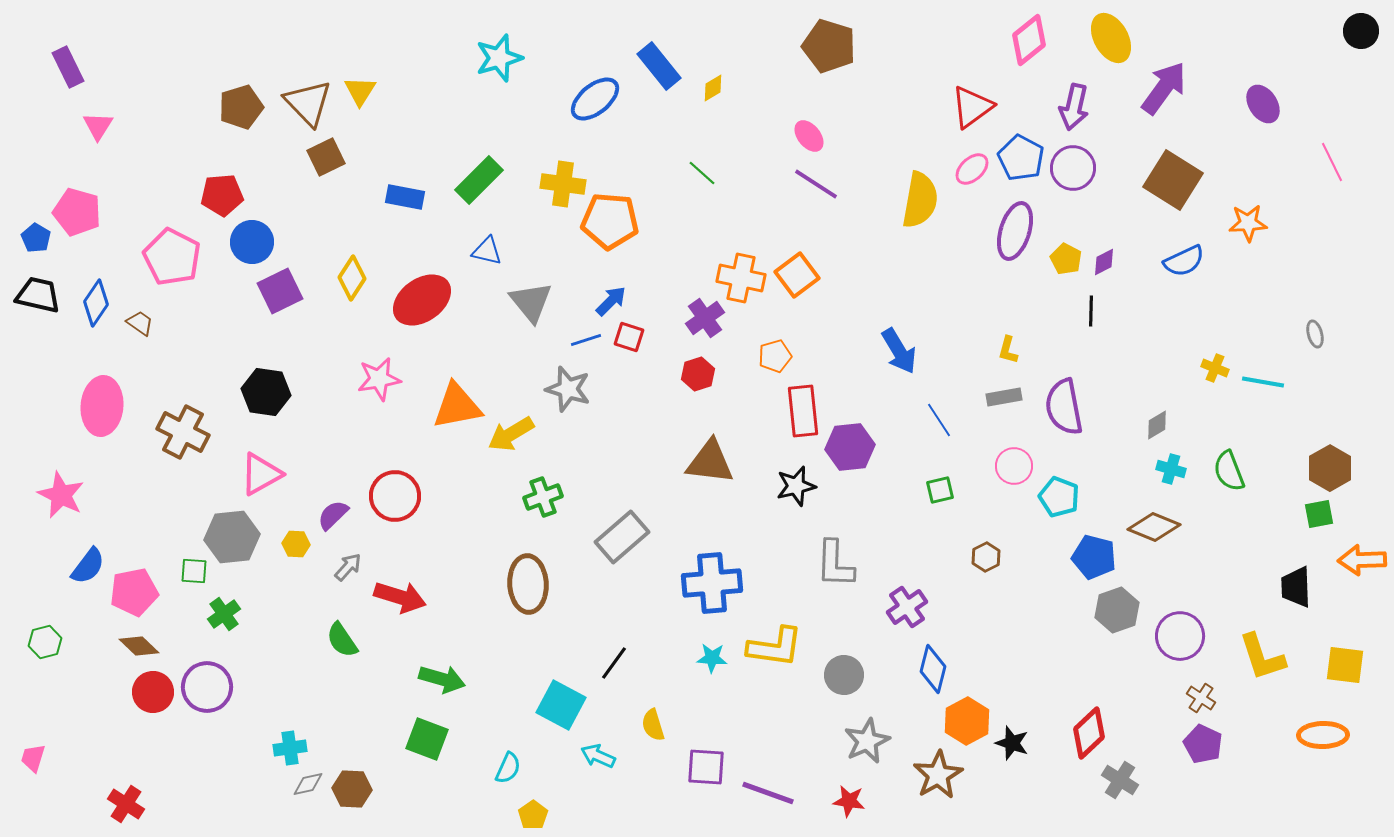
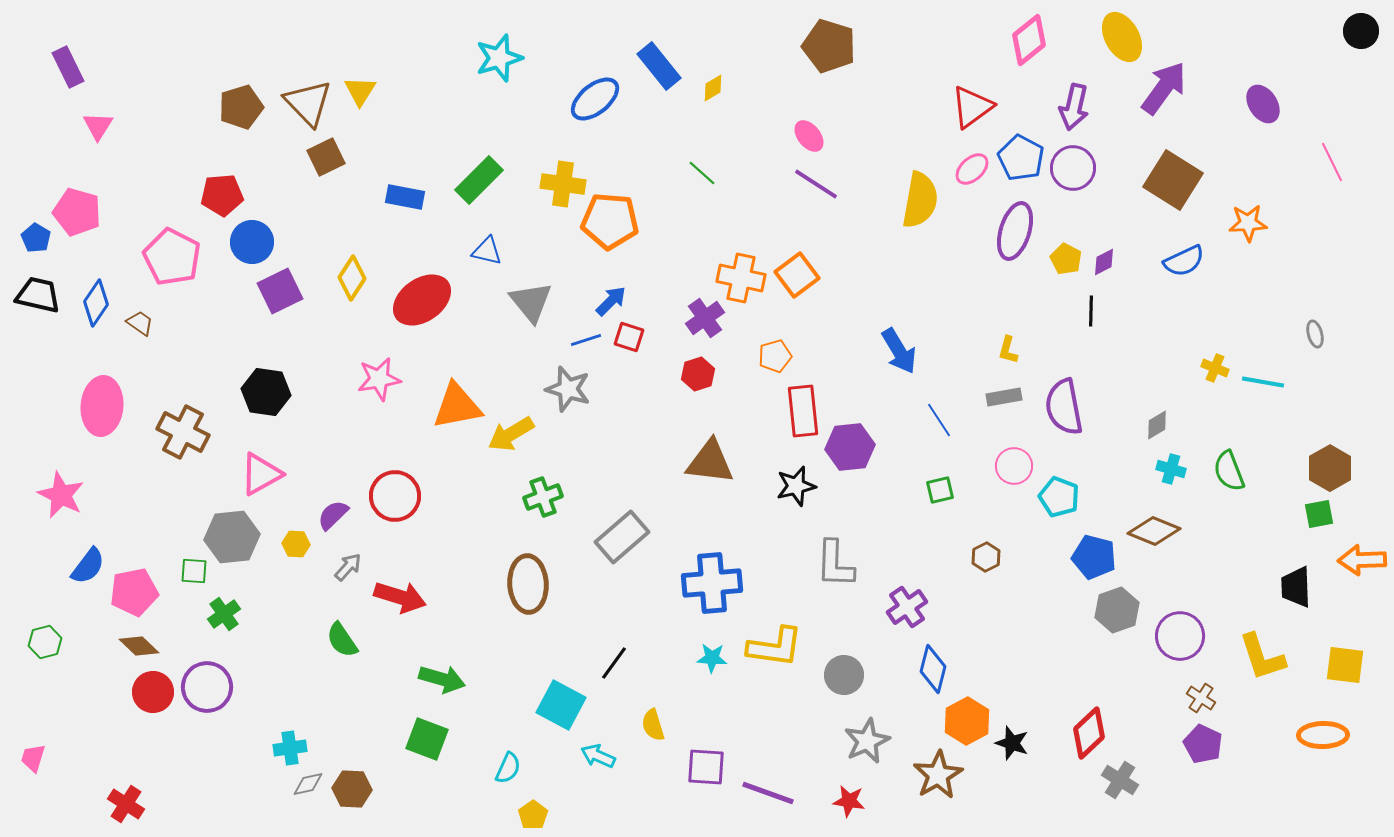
yellow ellipse at (1111, 38): moved 11 px right, 1 px up
brown diamond at (1154, 527): moved 4 px down
